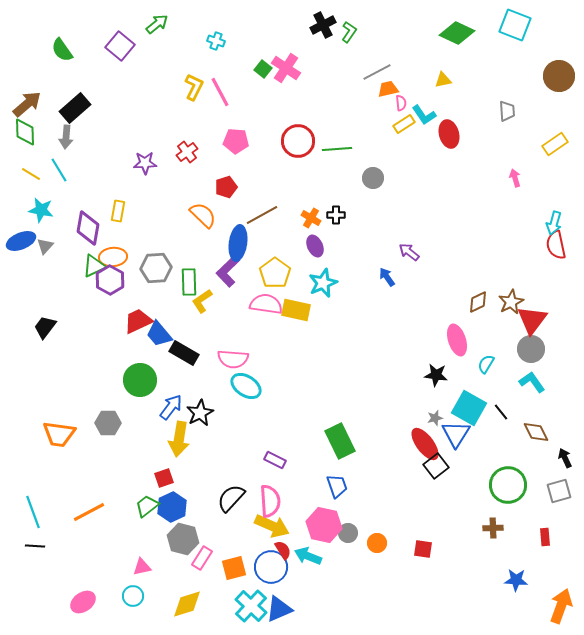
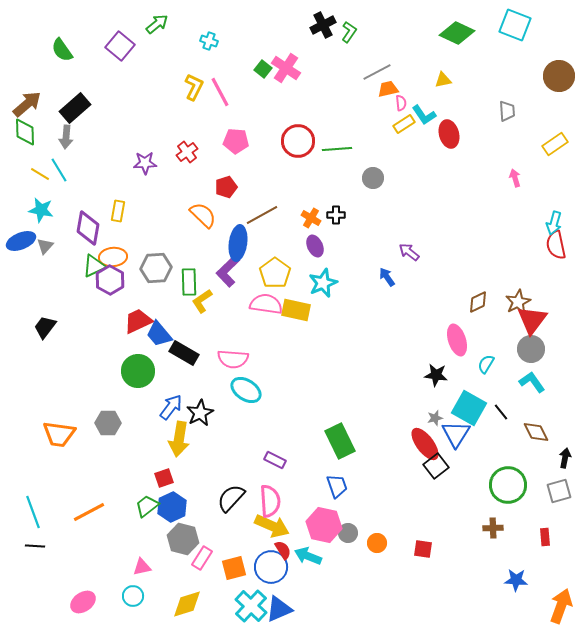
cyan cross at (216, 41): moved 7 px left
yellow line at (31, 174): moved 9 px right
brown star at (511, 302): moved 7 px right
green circle at (140, 380): moved 2 px left, 9 px up
cyan ellipse at (246, 386): moved 4 px down
black arrow at (565, 458): rotated 36 degrees clockwise
